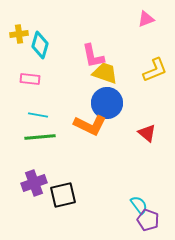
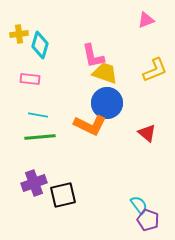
pink triangle: moved 1 px down
